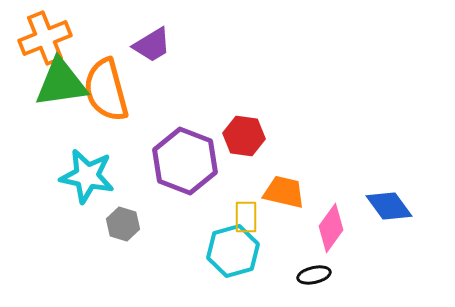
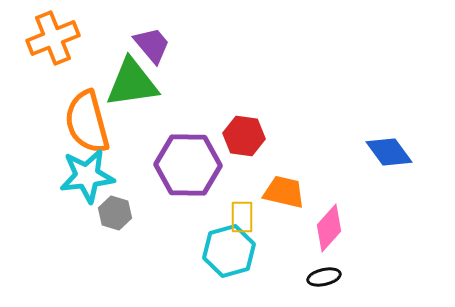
orange cross: moved 8 px right
purple trapezoid: rotated 99 degrees counterclockwise
green triangle: moved 71 px right
orange semicircle: moved 19 px left, 32 px down
purple hexagon: moved 3 px right, 4 px down; rotated 20 degrees counterclockwise
cyan star: rotated 18 degrees counterclockwise
blue diamond: moved 54 px up
yellow rectangle: moved 4 px left
gray hexagon: moved 8 px left, 11 px up
pink diamond: moved 2 px left; rotated 6 degrees clockwise
cyan hexagon: moved 4 px left
black ellipse: moved 10 px right, 2 px down
